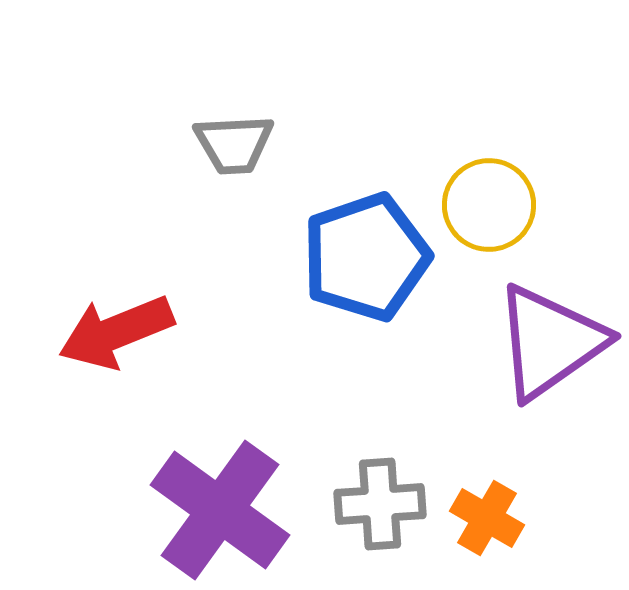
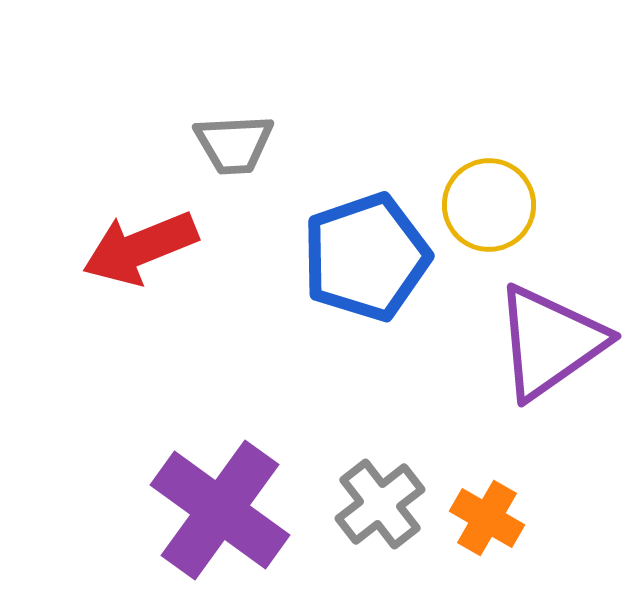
red arrow: moved 24 px right, 84 px up
gray cross: rotated 34 degrees counterclockwise
